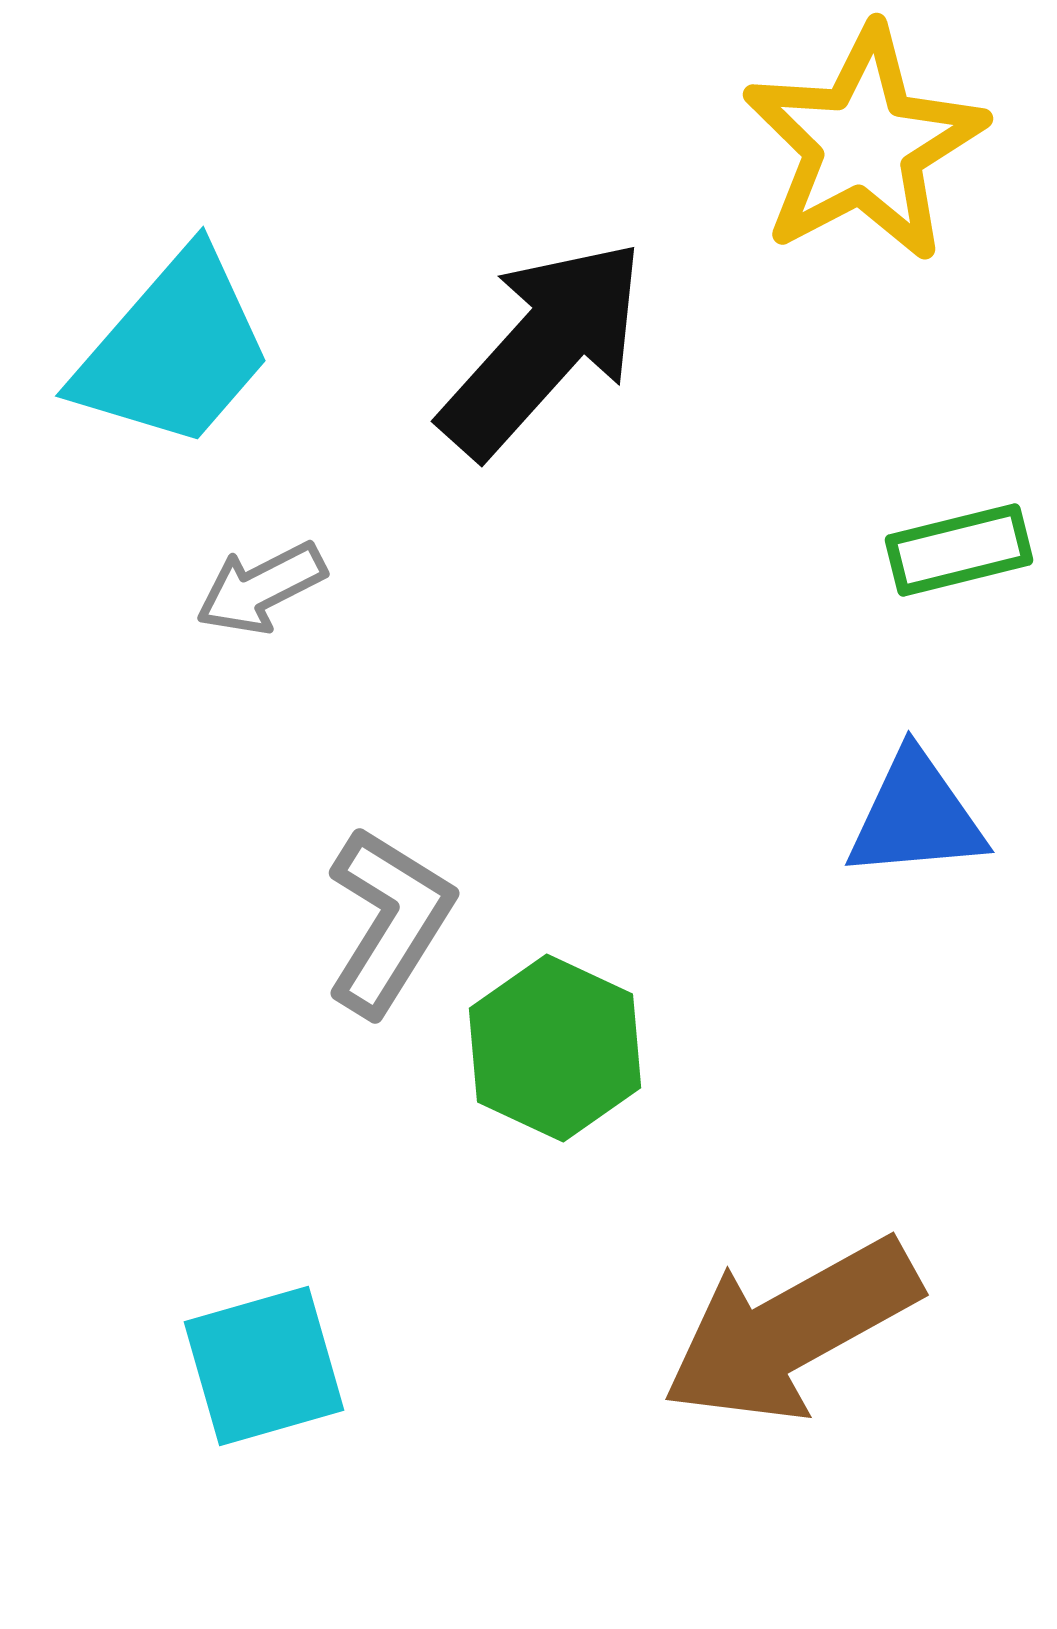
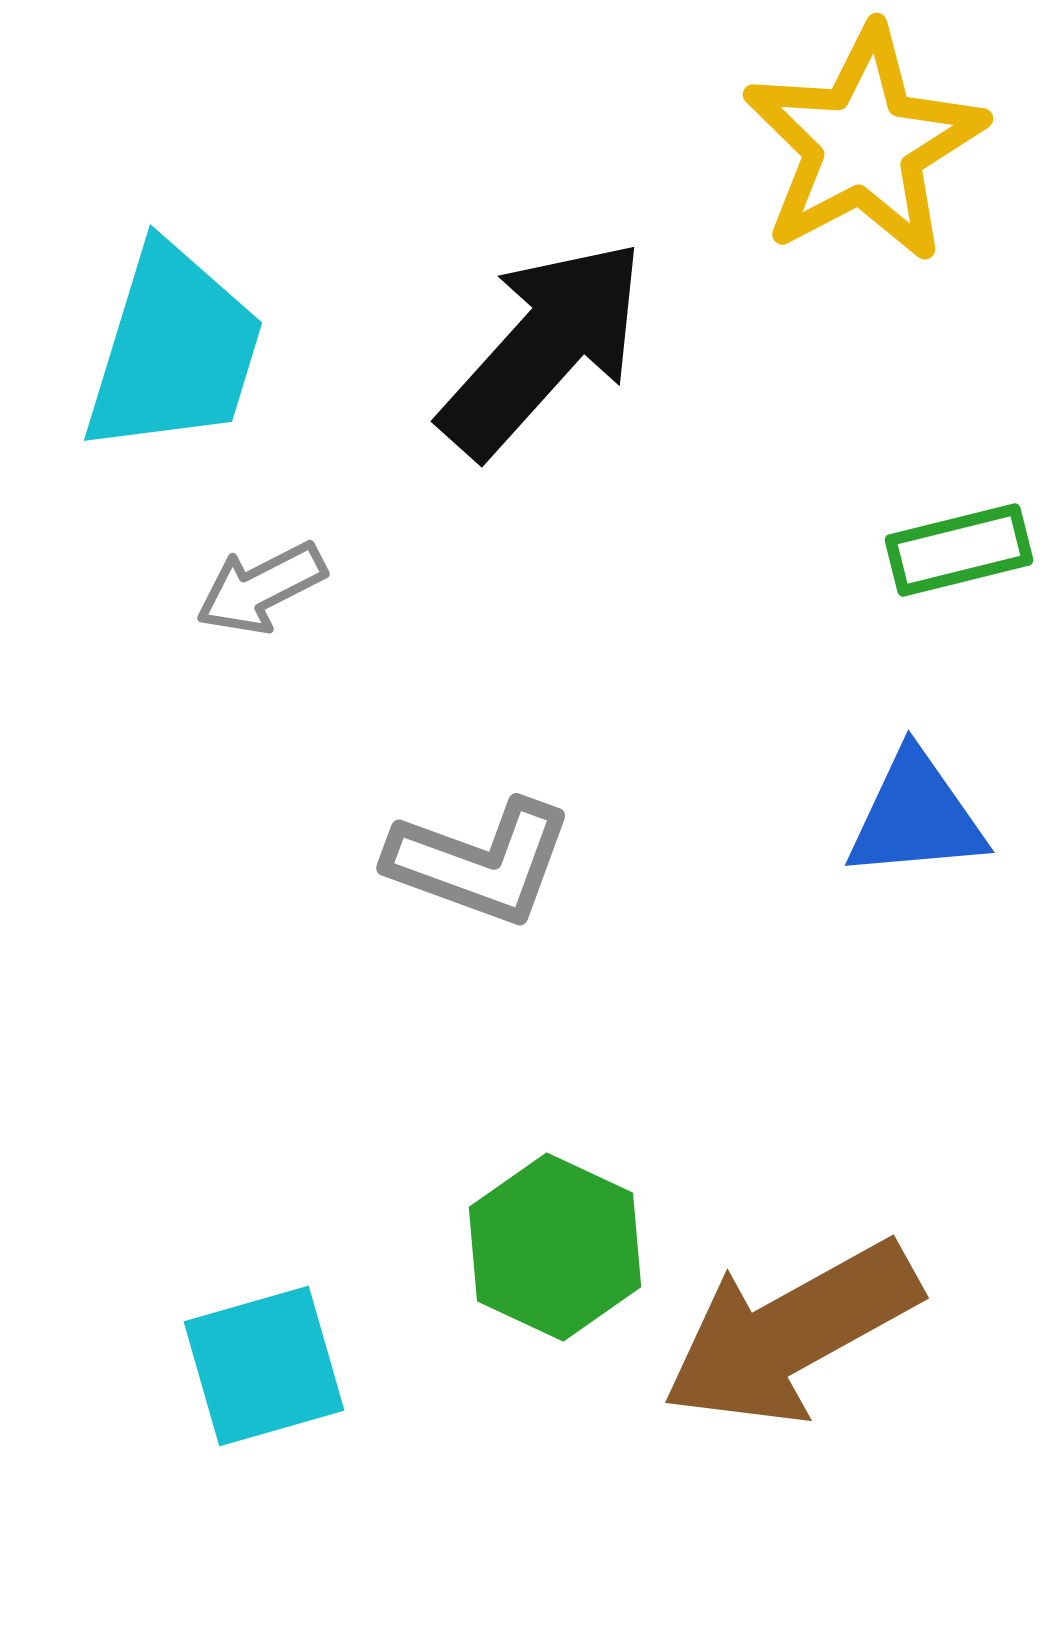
cyan trapezoid: rotated 24 degrees counterclockwise
gray L-shape: moved 91 px right, 59 px up; rotated 78 degrees clockwise
green hexagon: moved 199 px down
brown arrow: moved 3 px down
